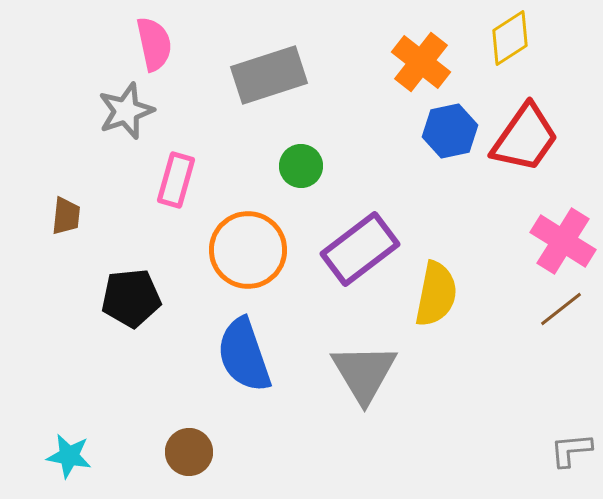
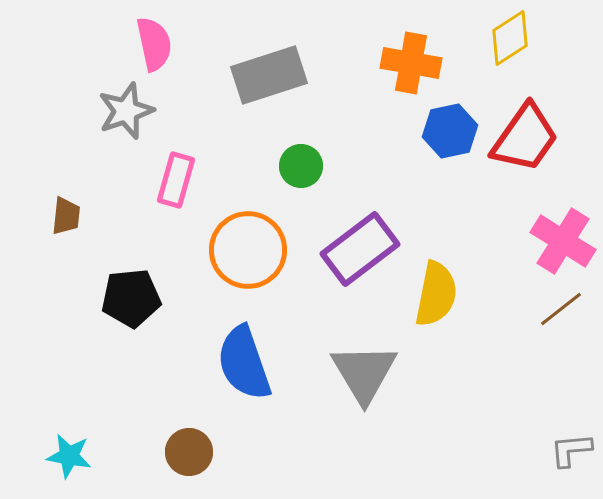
orange cross: moved 10 px left, 1 px down; rotated 28 degrees counterclockwise
blue semicircle: moved 8 px down
